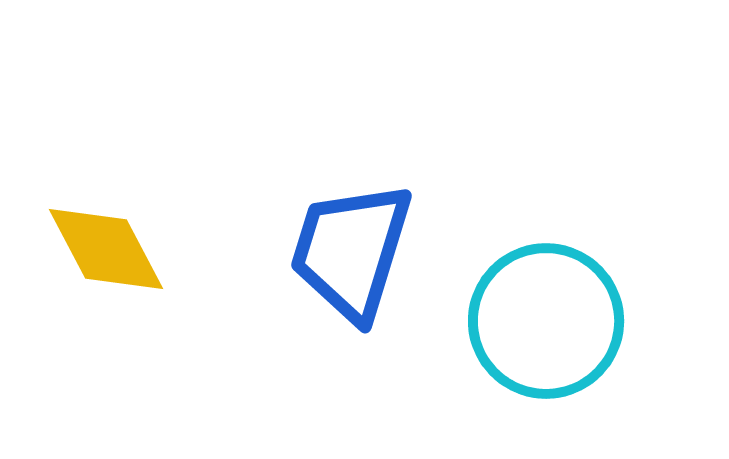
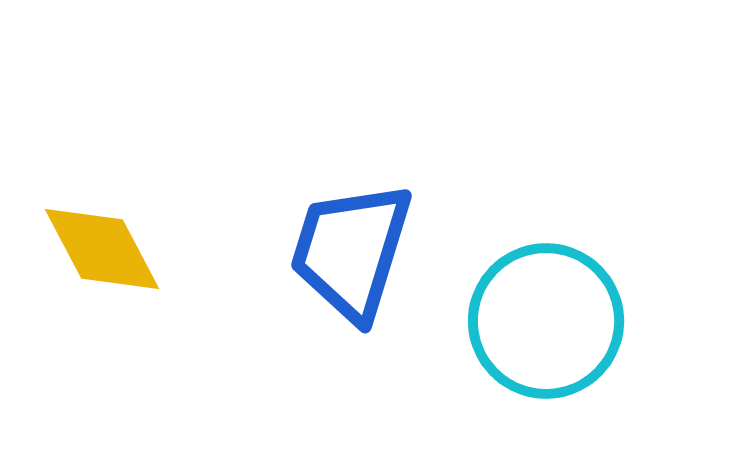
yellow diamond: moved 4 px left
